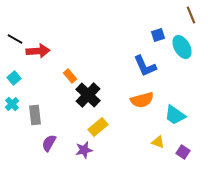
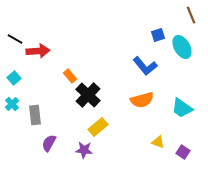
blue L-shape: rotated 15 degrees counterclockwise
cyan trapezoid: moved 7 px right, 7 px up
purple star: rotated 18 degrees clockwise
